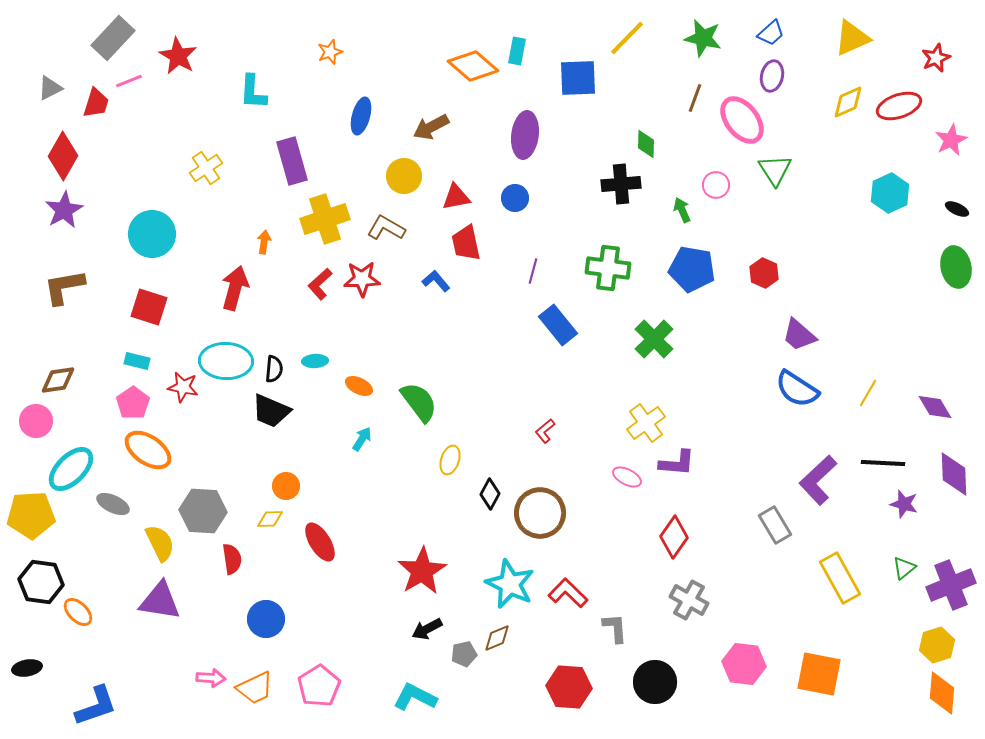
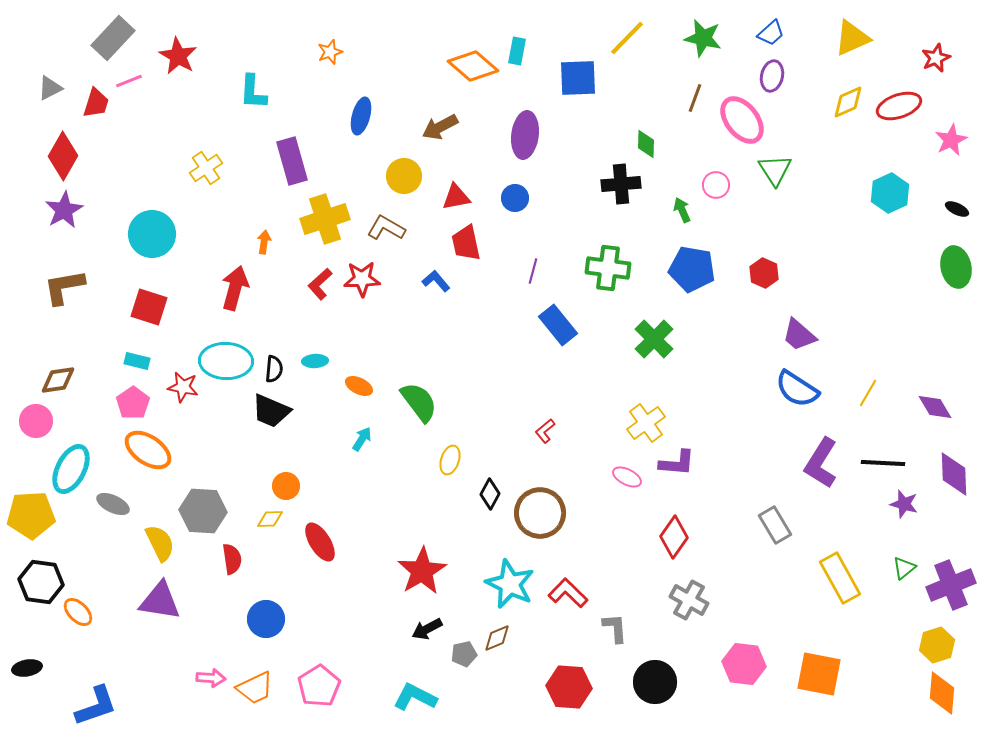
brown arrow at (431, 127): moved 9 px right
cyan ellipse at (71, 469): rotated 18 degrees counterclockwise
purple L-shape at (818, 480): moved 3 px right, 17 px up; rotated 15 degrees counterclockwise
